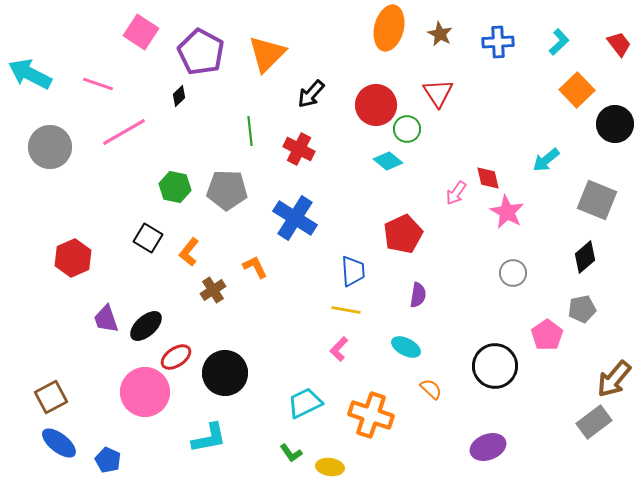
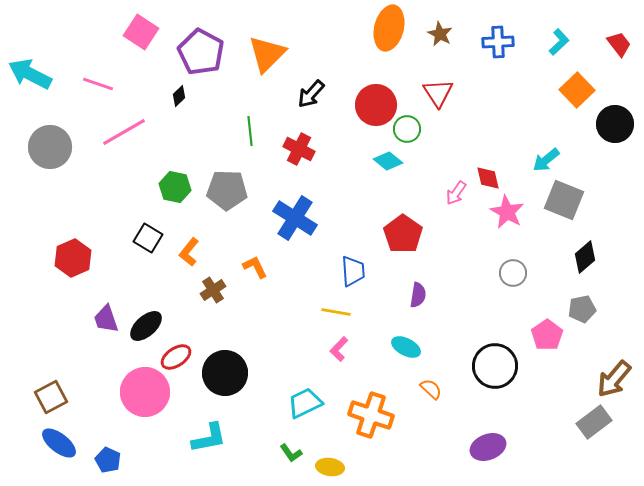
gray square at (597, 200): moved 33 px left
red pentagon at (403, 234): rotated 12 degrees counterclockwise
yellow line at (346, 310): moved 10 px left, 2 px down
